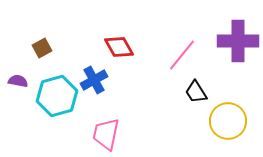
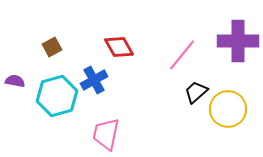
brown square: moved 10 px right, 1 px up
purple semicircle: moved 3 px left
black trapezoid: rotated 80 degrees clockwise
yellow circle: moved 12 px up
